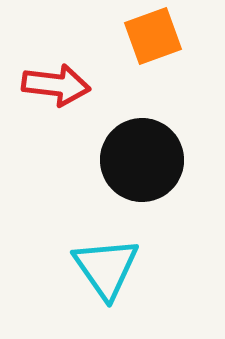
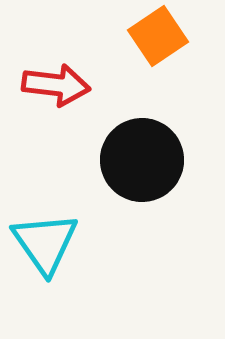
orange square: moved 5 px right; rotated 14 degrees counterclockwise
cyan triangle: moved 61 px left, 25 px up
